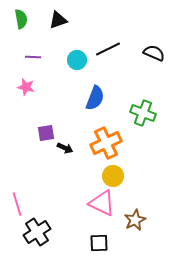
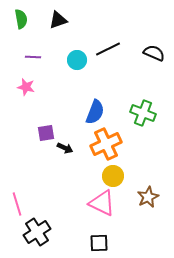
blue semicircle: moved 14 px down
orange cross: moved 1 px down
brown star: moved 13 px right, 23 px up
